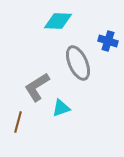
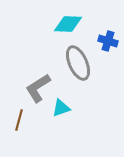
cyan diamond: moved 10 px right, 3 px down
gray L-shape: moved 1 px right, 1 px down
brown line: moved 1 px right, 2 px up
